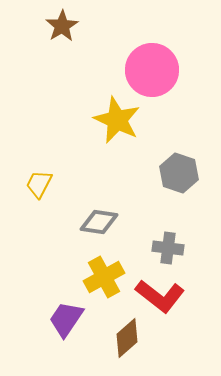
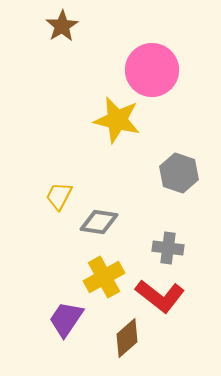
yellow star: rotated 12 degrees counterclockwise
yellow trapezoid: moved 20 px right, 12 px down
